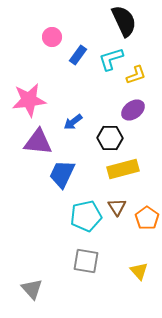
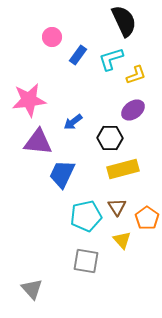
yellow triangle: moved 17 px left, 31 px up
